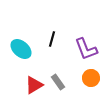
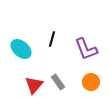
orange circle: moved 4 px down
red triangle: rotated 18 degrees counterclockwise
